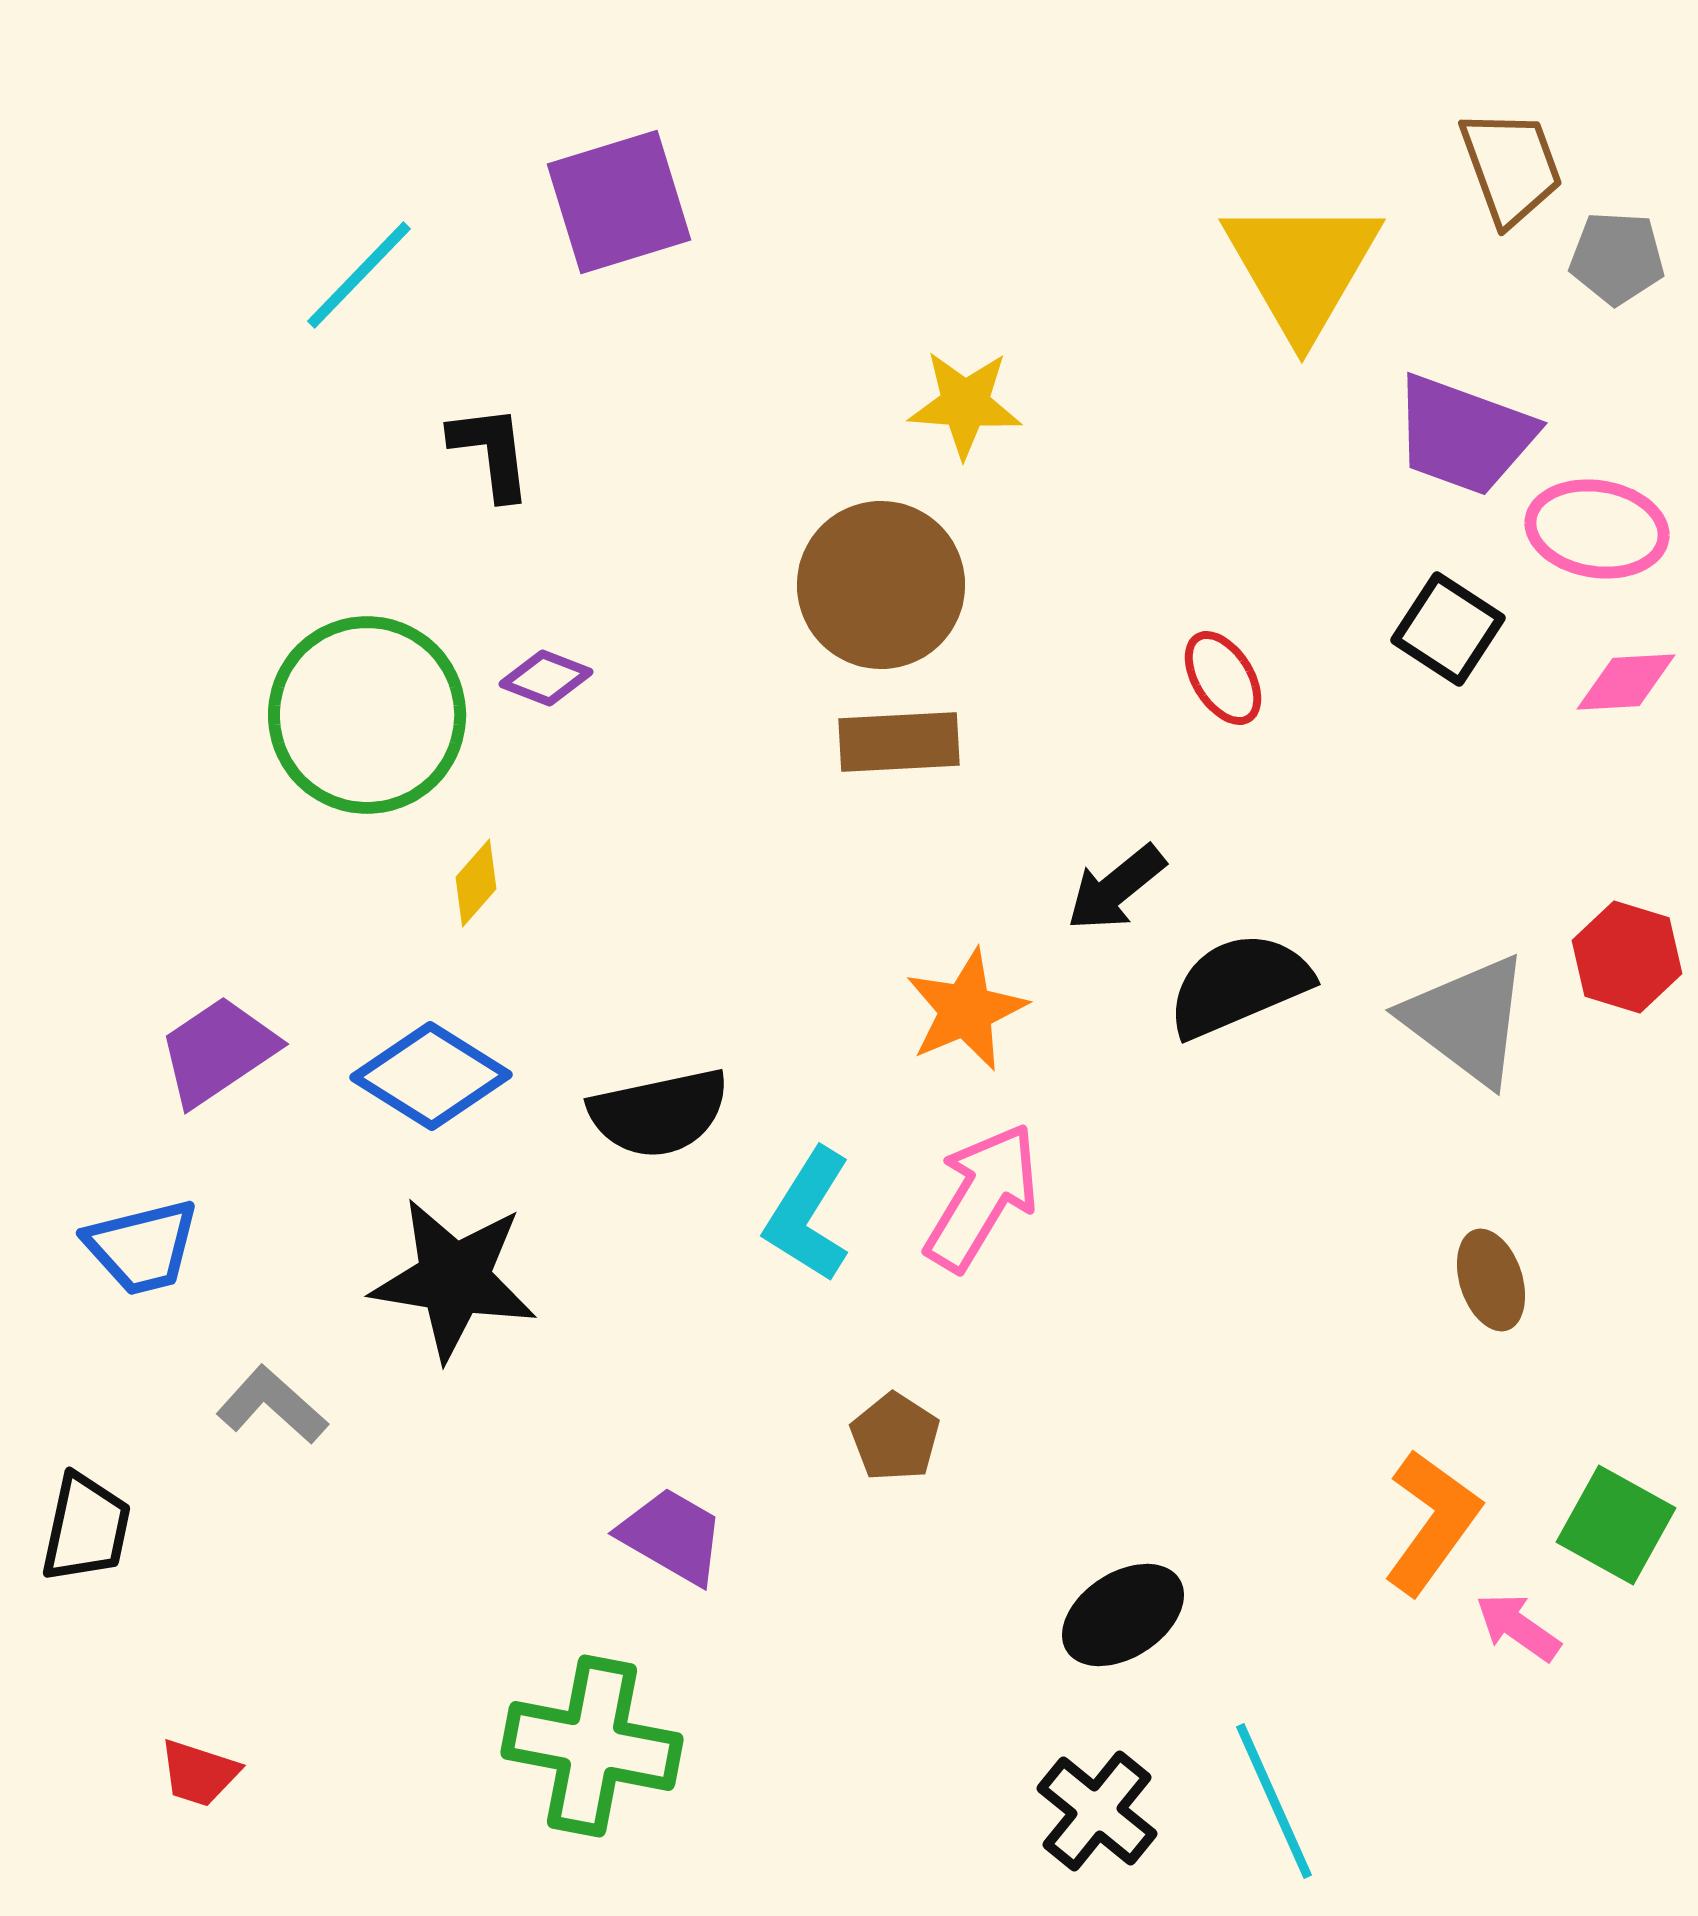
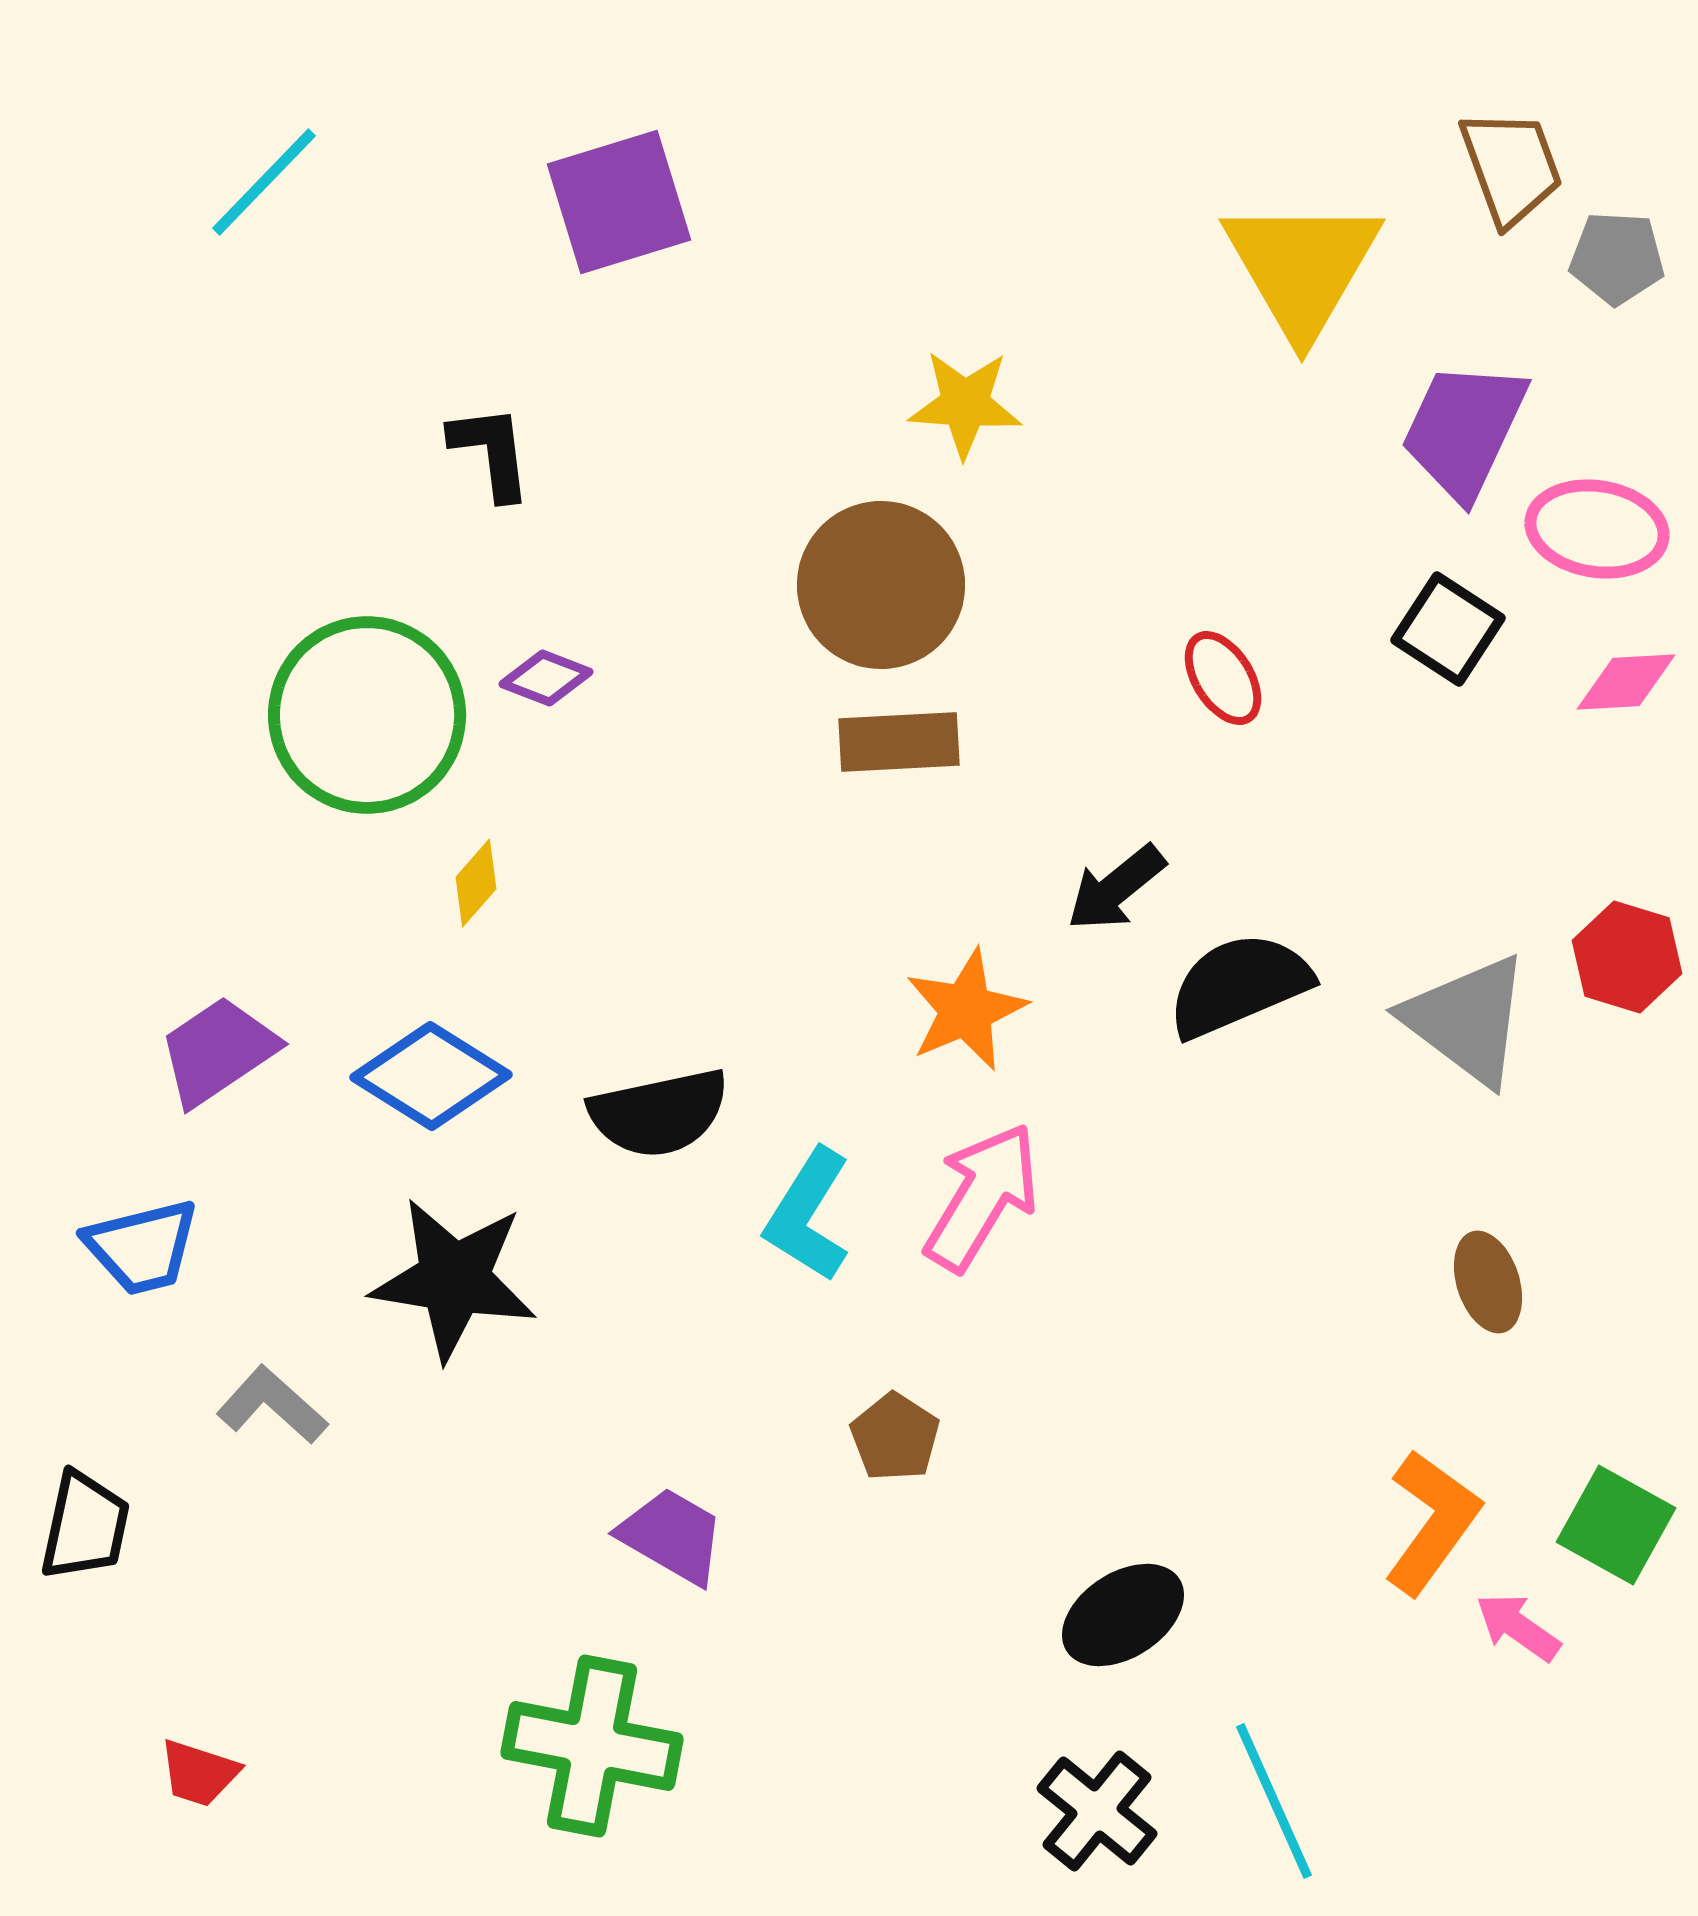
cyan line at (359, 275): moved 95 px left, 93 px up
purple trapezoid at (1464, 435): moved 5 px up; rotated 95 degrees clockwise
brown ellipse at (1491, 1280): moved 3 px left, 2 px down
black trapezoid at (86, 1528): moved 1 px left, 2 px up
